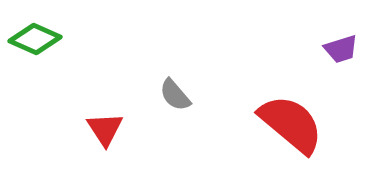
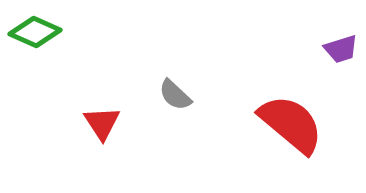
green diamond: moved 7 px up
gray semicircle: rotated 6 degrees counterclockwise
red triangle: moved 3 px left, 6 px up
